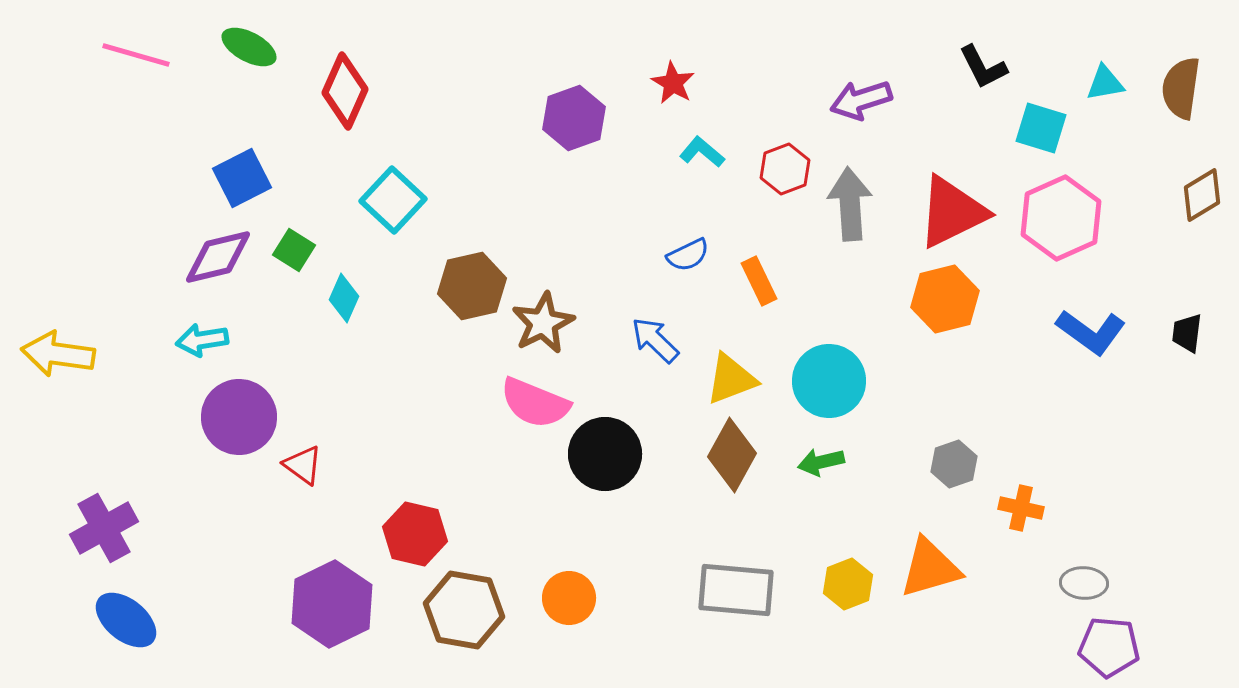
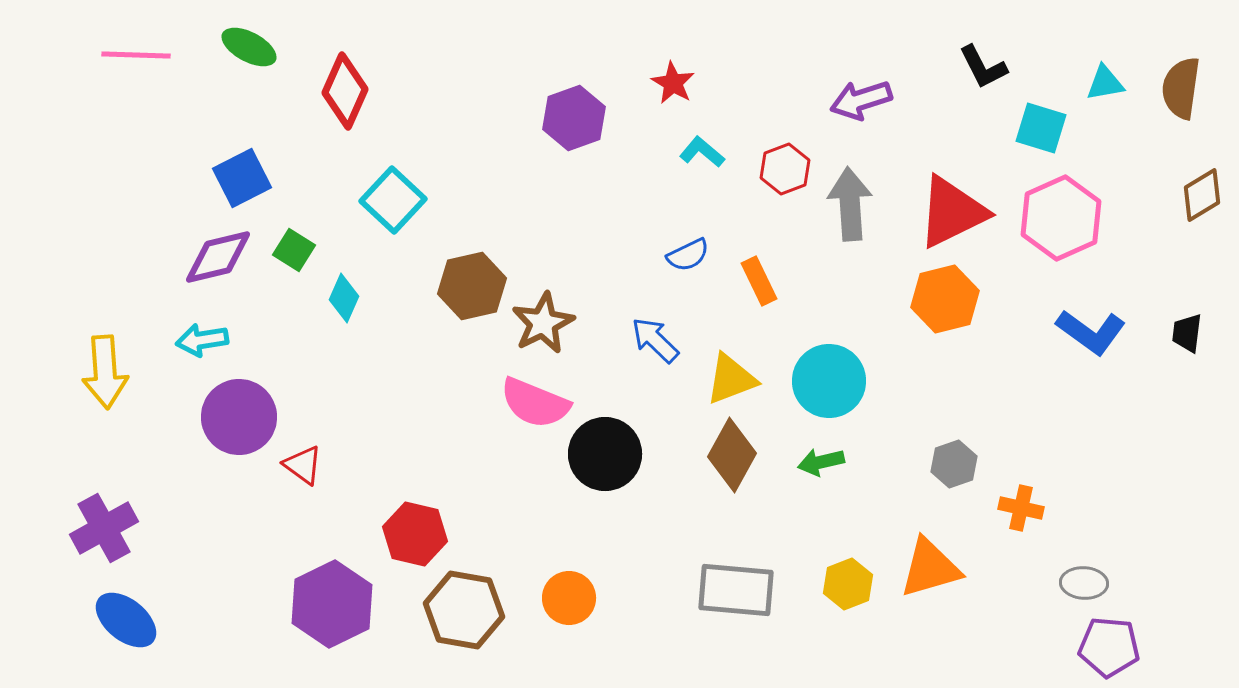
pink line at (136, 55): rotated 14 degrees counterclockwise
yellow arrow at (58, 354): moved 47 px right, 18 px down; rotated 102 degrees counterclockwise
